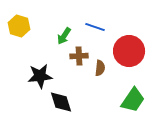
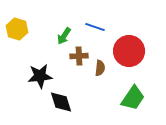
yellow hexagon: moved 2 px left, 3 px down
green trapezoid: moved 2 px up
